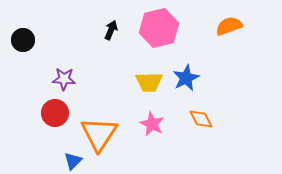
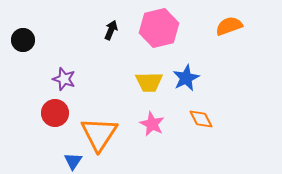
purple star: rotated 15 degrees clockwise
blue triangle: rotated 12 degrees counterclockwise
